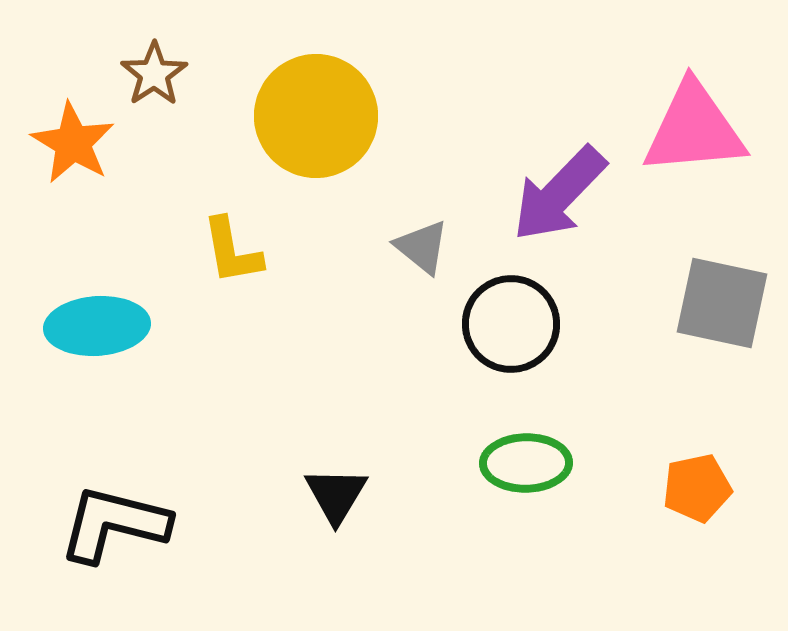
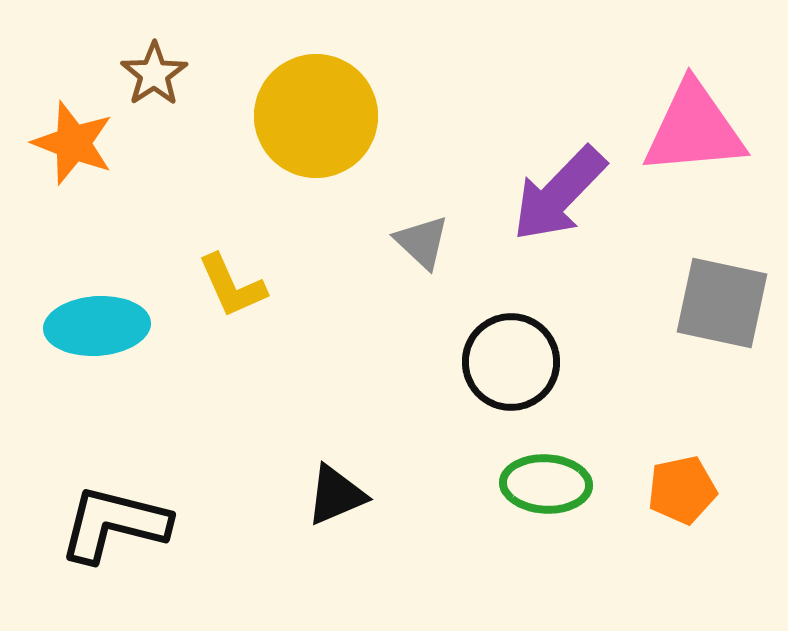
orange star: rotated 10 degrees counterclockwise
gray triangle: moved 5 px up; rotated 4 degrees clockwise
yellow L-shape: moved 35 px down; rotated 14 degrees counterclockwise
black circle: moved 38 px down
green ellipse: moved 20 px right, 21 px down; rotated 4 degrees clockwise
orange pentagon: moved 15 px left, 2 px down
black triangle: rotated 36 degrees clockwise
